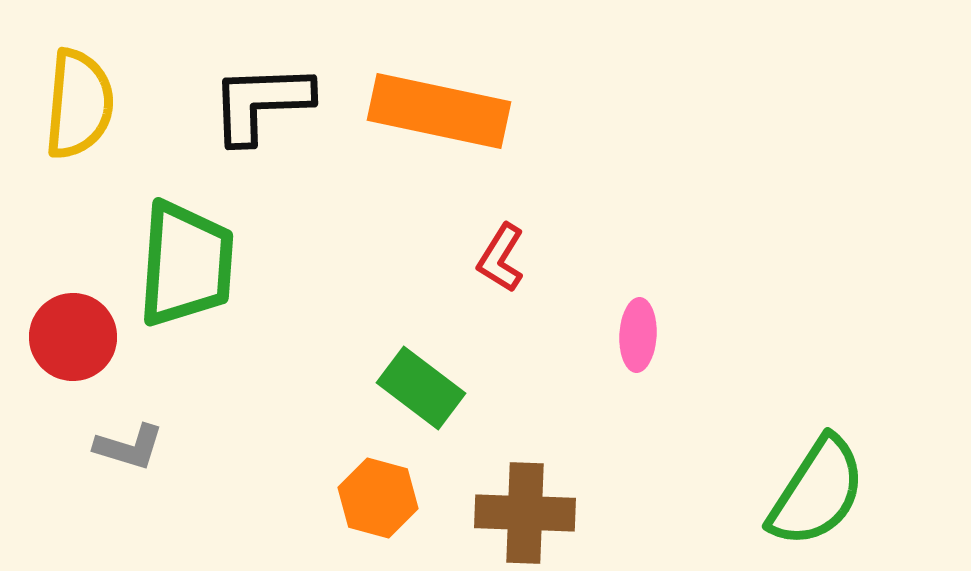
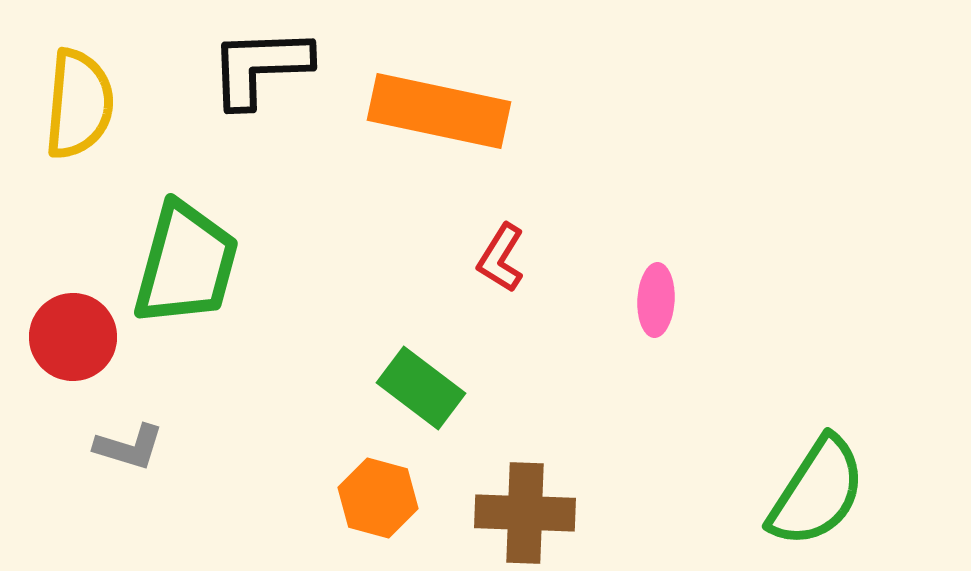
black L-shape: moved 1 px left, 36 px up
green trapezoid: rotated 11 degrees clockwise
pink ellipse: moved 18 px right, 35 px up
